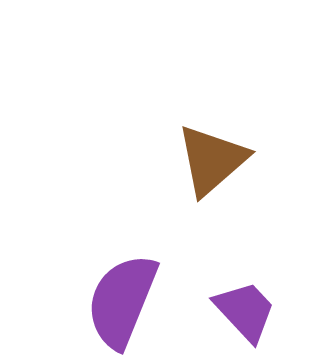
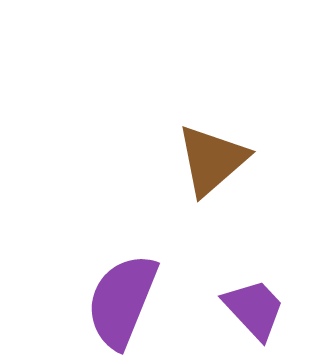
purple trapezoid: moved 9 px right, 2 px up
